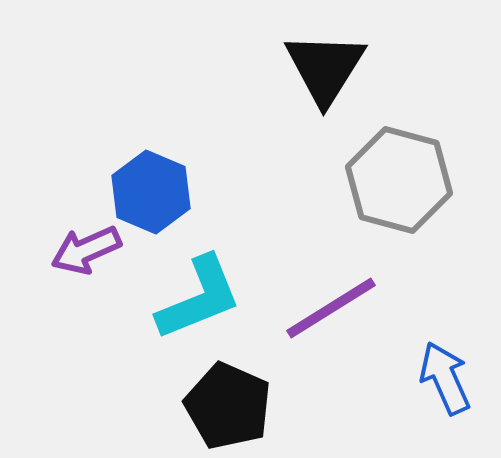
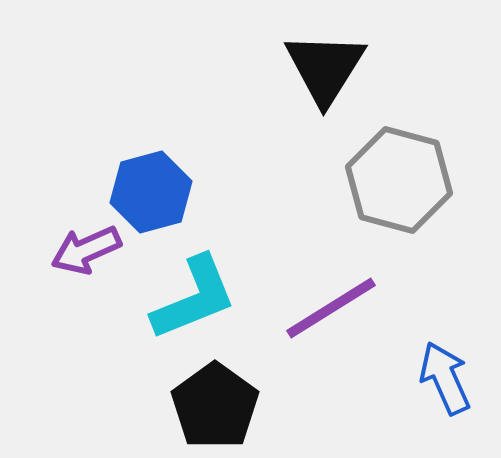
blue hexagon: rotated 22 degrees clockwise
cyan L-shape: moved 5 px left
black pentagon: moved 13 px left; rotated 12 degrees clockwise
